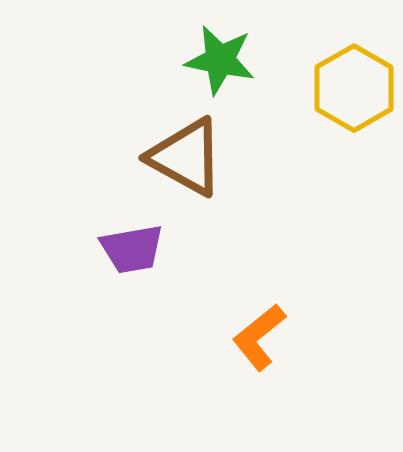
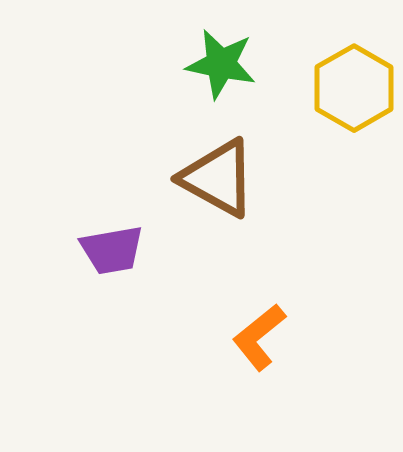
green star: moved 1 px right, 4 px down
brown triangle: moved 32 px right, 21 px down
purple trapezoid: moved 20 px left, 1 px down
